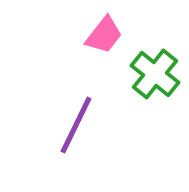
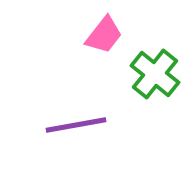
purple line: rotated 54 degrees clockwise
